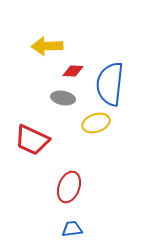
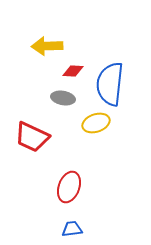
red trapezoid: moved 3 px up
